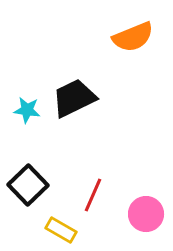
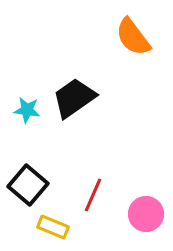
orange semicircle: rotated 75 degrees clockwise
black trapezoid: rotated 9 degrees counterclockwise
black square: rotated 6 degrees counterclockwise
yellow rectangle: moved 8 px left, 3 px up; rotated 8 degrees counterclockwise
